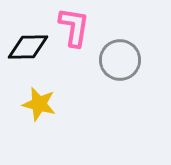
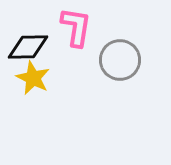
pink L-shape: moved 2 px right
yellow star: moved 6 px left, 26 px up; rotated 12 degrees clockwise
